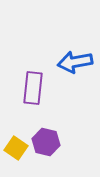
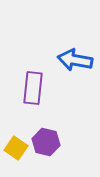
blue arrow: moved 2 px up; rotated 20 degrees clockwise
